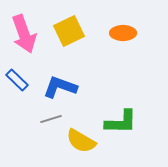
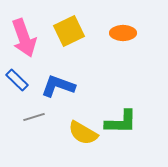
pink arrow: moved 4 px down
blue L-shape: moved 2 px left, 1 px up
gray line: moved 17 px left, 2 px up
yellow semicircle: moved 2 px right, 8 px up
